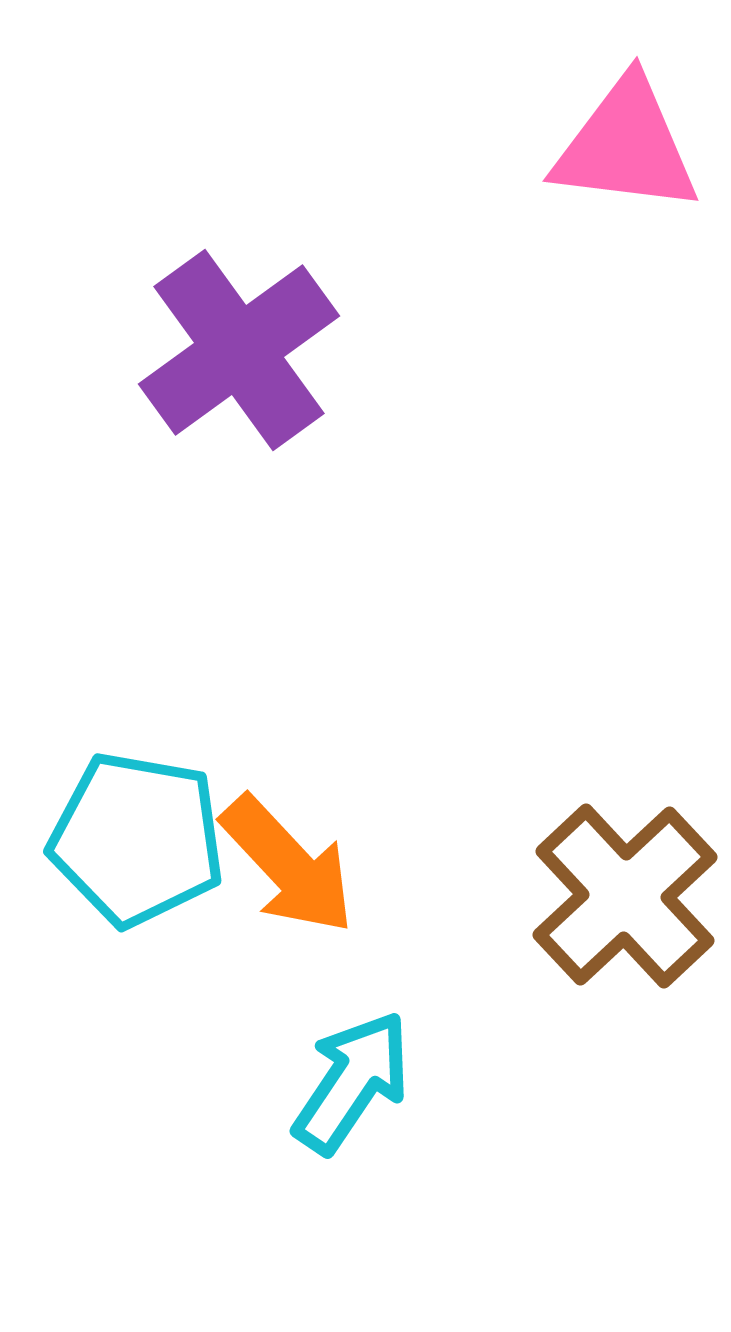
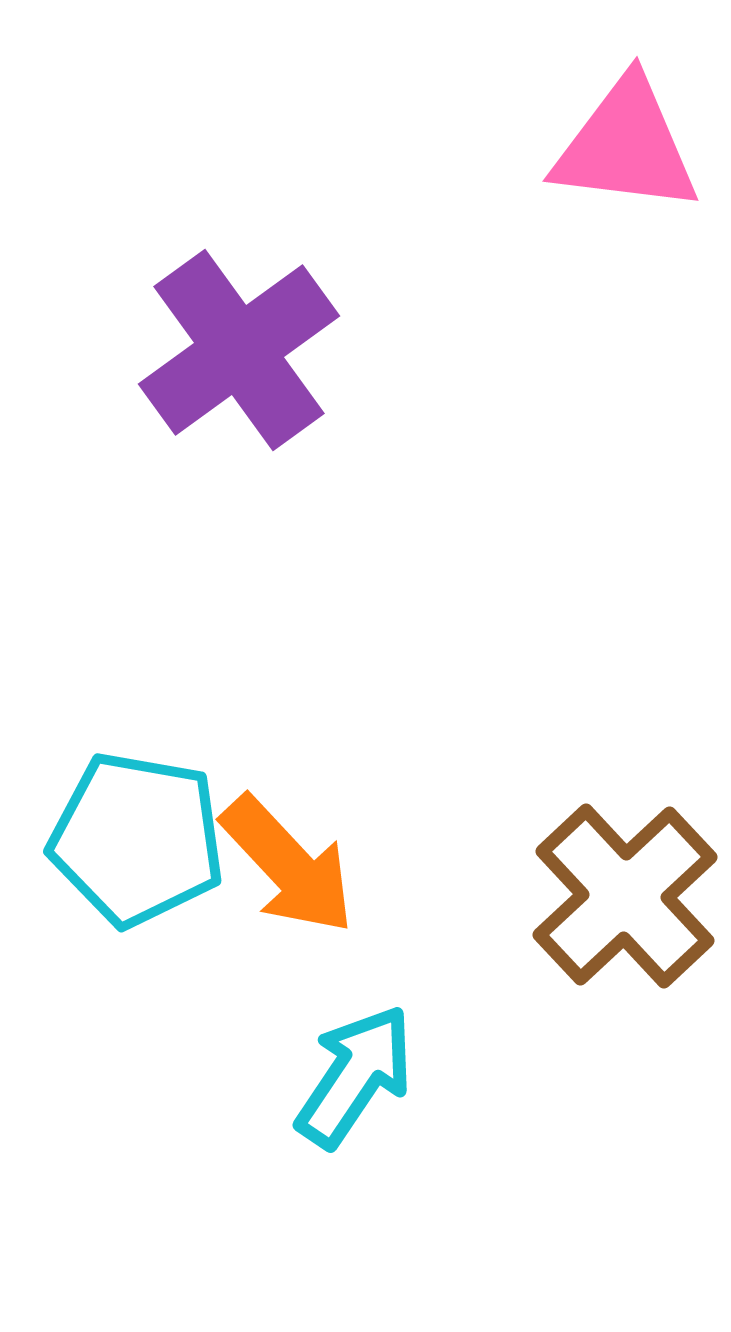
cyan arrow: moved 3 px right, 6 px up
